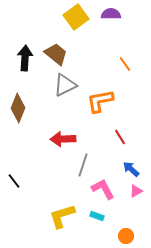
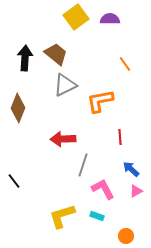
purple semicircle: moved 1 px left, 5 px down
red line: rotated 28 degrees clockwise
